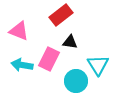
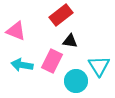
pink triangle: moved 3 px left
black triangle: moved 1 px up
pink rectangle: moved 3 px right, 2 px down
cyan triangle: moved 1 px right, 1 px down
